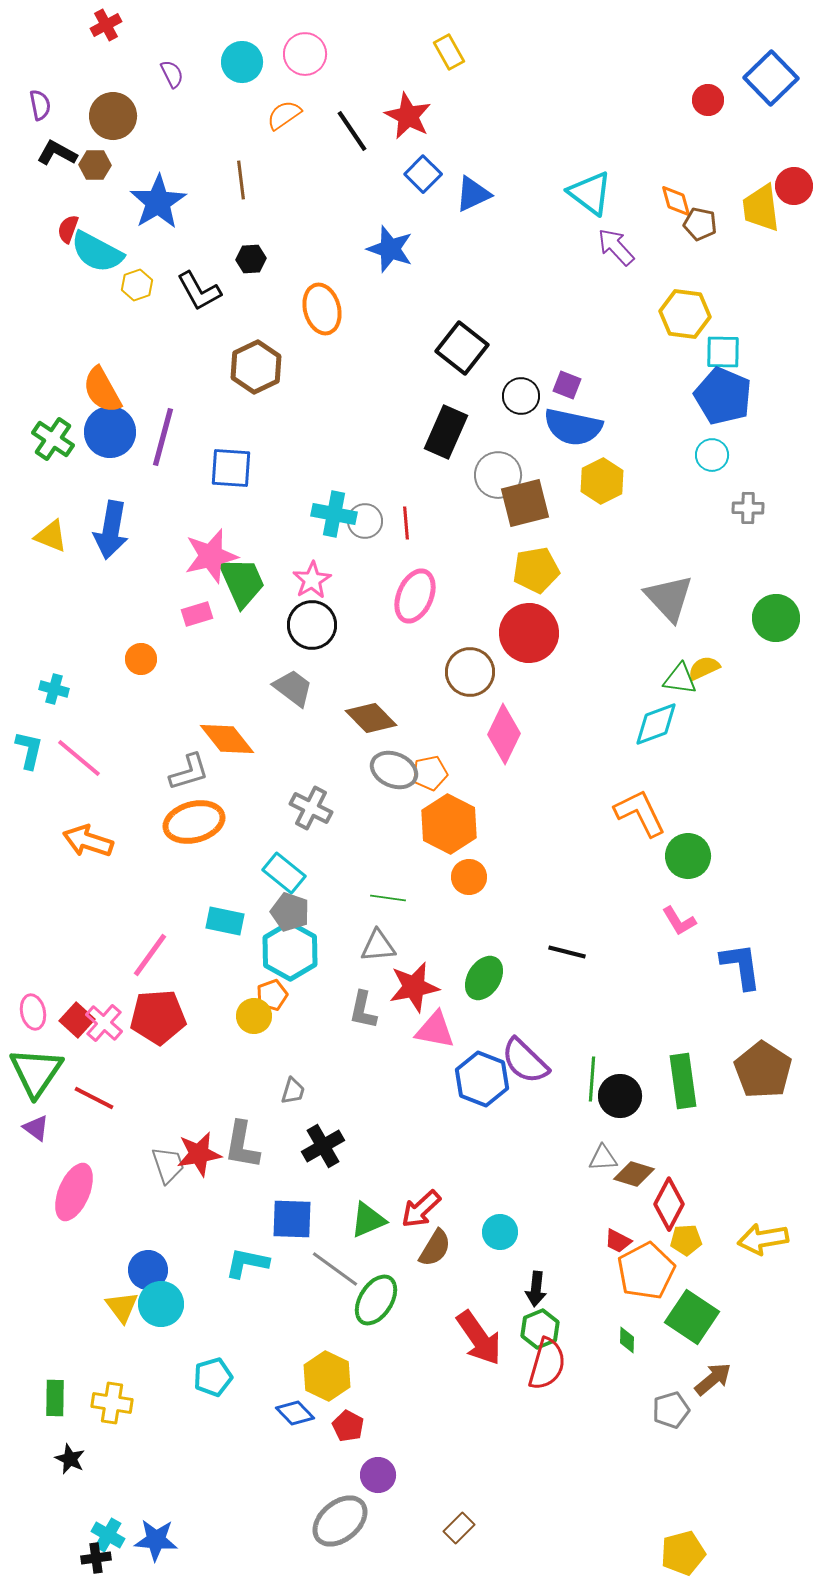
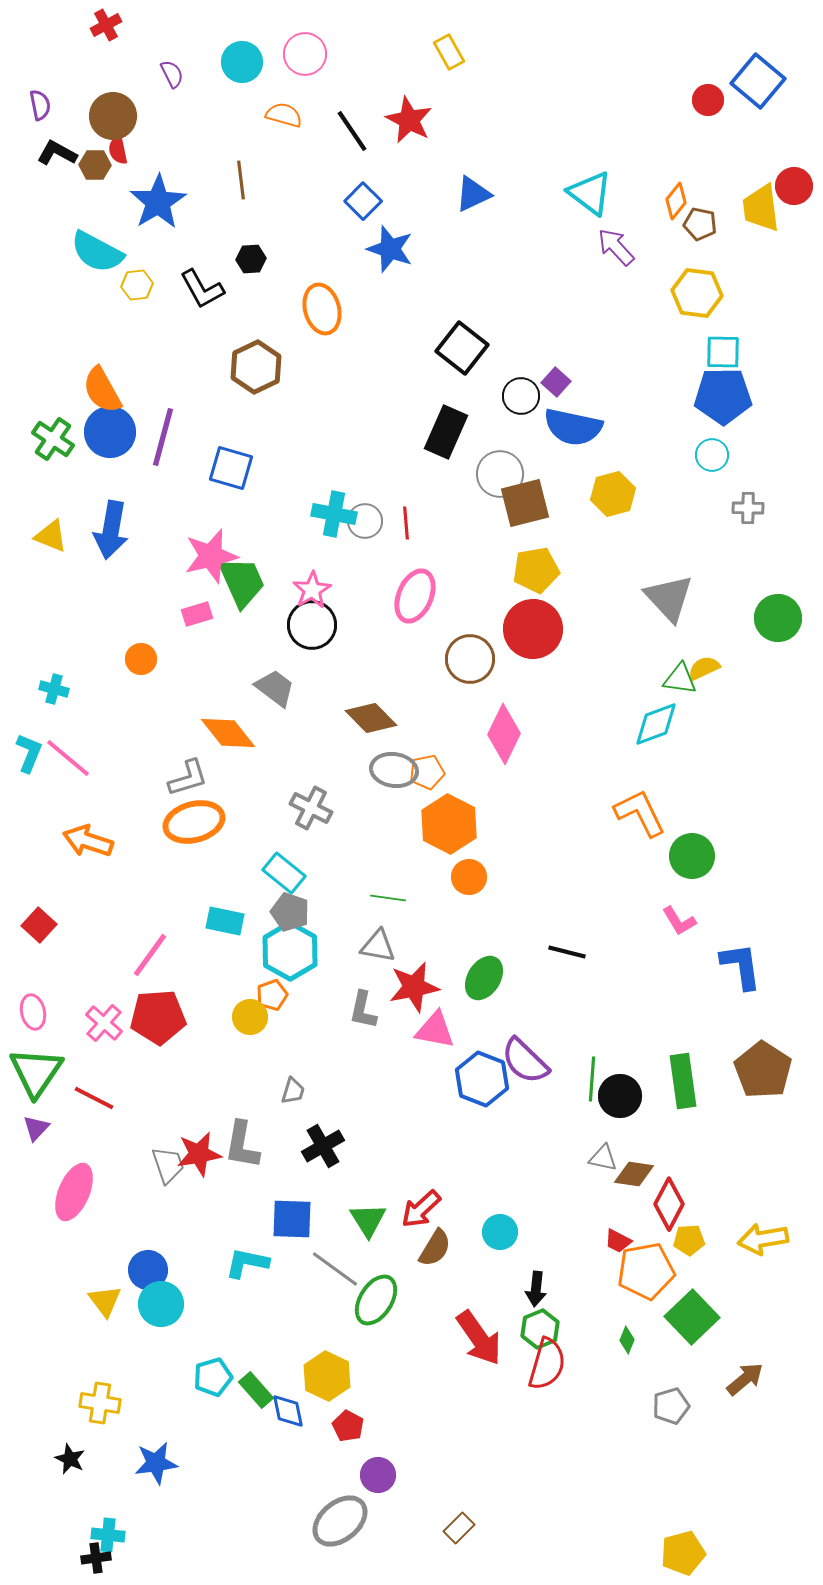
blue square at (771, 78): moved 13 px left, 3 px down; rotated 6 degrees counterclockwise
orange semicircle at (284, 115): rotated 51 degrees clockwise
red star at (408, 116): moved 1 px right, 4 px down
blue square at (423, 174): moved 60 px left, 27 px down
orange diamond at (676, 201): rotated 54 degrees clockwise
red semicircle at (68, 229): moved 50 px right, 79 px up; rotated 32 degrees counterclockwise
yellow hexagon at (137, 285): rotated 12 degrees clockwise
black L-shape at (199, 291): moved 3 px right, 2 px up
yellow hexagon at (685, 314): moved 12 px right, 21 px up
purple square at (567, 385): moved 11 px left, 3 px up; rotated 20 degrees clockwise
blue pentagon at (723, 396): rotated 24 degrees counterclockwise
blue square at (231, 468): rotated 12 degrees clockwise
gray circle at (498, 475): moved 2 px right, 1 px up
yellow hexagon at (602, 481): moved 11 px right, 13 px down; rotated 12 degrees clockwise
pink star at (312, 580): moved 10 px down
green circle at (776, 618): moved 2 px right
red circle at (529, 633): moved 4 px right, 4 px up
brown circle at (470, 672): moved 13 px up
gray trapezoid at (293, 688): moved 18 px left
orange diamond at (227, 739): moved 1 px right, 6 px up
cyan L-shape at (29, 750): moved 3 px down; rotated 9 degrees clockwise
pink line at (79, 758): moved 11 px left
gray ellipse at (394, 770): rotated 15 degrees counterclockwise
gray L-shape at (189, 772): moved 1 px left, 6 px down
orange pentagon at (430, 773): moved 3 px left, 1 px up
green circle at (688, 856): moved 4 px right
gray triangle at (378, 946): rotated 15 degrees clockwise
yellow circle at (254, 1016): moved 4 px left, 1 px down
red square at (77, 1020): moved 38 px left, 95 px up
purple triangle at (36, 1128): rotated 36 degrees clockwise
gray triangle at (603, 1158): rotated 16 degrees clockwise
brown diamond at (634, 1174): rotated 9 degrees counterclockwise
green triangle at (368, 1220): rotated 39 degrees counterclockwise
yellow pentagon at (686, 1240): moved 3 px right
orange pentagon at (646, 1271): rotated 18 degrees clockwise
yellow triangle at (122, 1307): moved 17 px left, 6 px up
green square at (692, 1317): rotated 12 degrees clockwise
green diamond at (627, 1340): rotated 20 degrees clockwise
brown arrow at (713, 1379): moved 32 px right
green rectangle at (55, 1398): moved 201 px right, 8 px up; rotated 42 degrees counterclockwise
yellow cross at (112, 1403): moved 12 px left
gray pentagon at (671, 1410): moved 4 px up
blue diamond at (295, 1413): moved 7 px left, 2 px up; rotated 33 degrees clockwise
cyan cross at (108, 1535): rotated 24 degrees counterclockwise
blue star at (156, 1540): moved 77 px up; rotated 12 degrees counterclockwise
